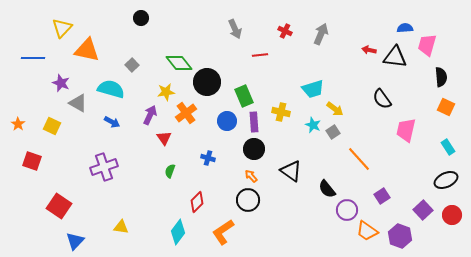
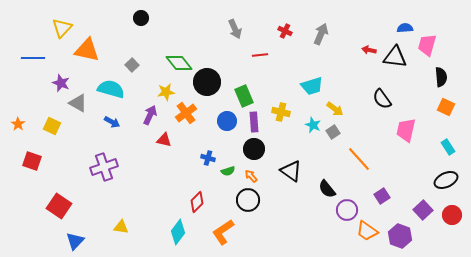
cyan trapezoid at (313, 89): moved 1 px left, 3 px up
red triangle at (164, 138): moved 2 px down; rotated 42 degrees counterclockwise
green semicircle at (170, 171): moved 58 px right; rotated 128 degrees counterclockwise
